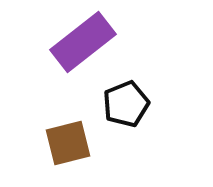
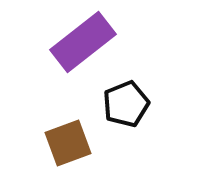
brown square: rotated 6 degrees counterclockwise
